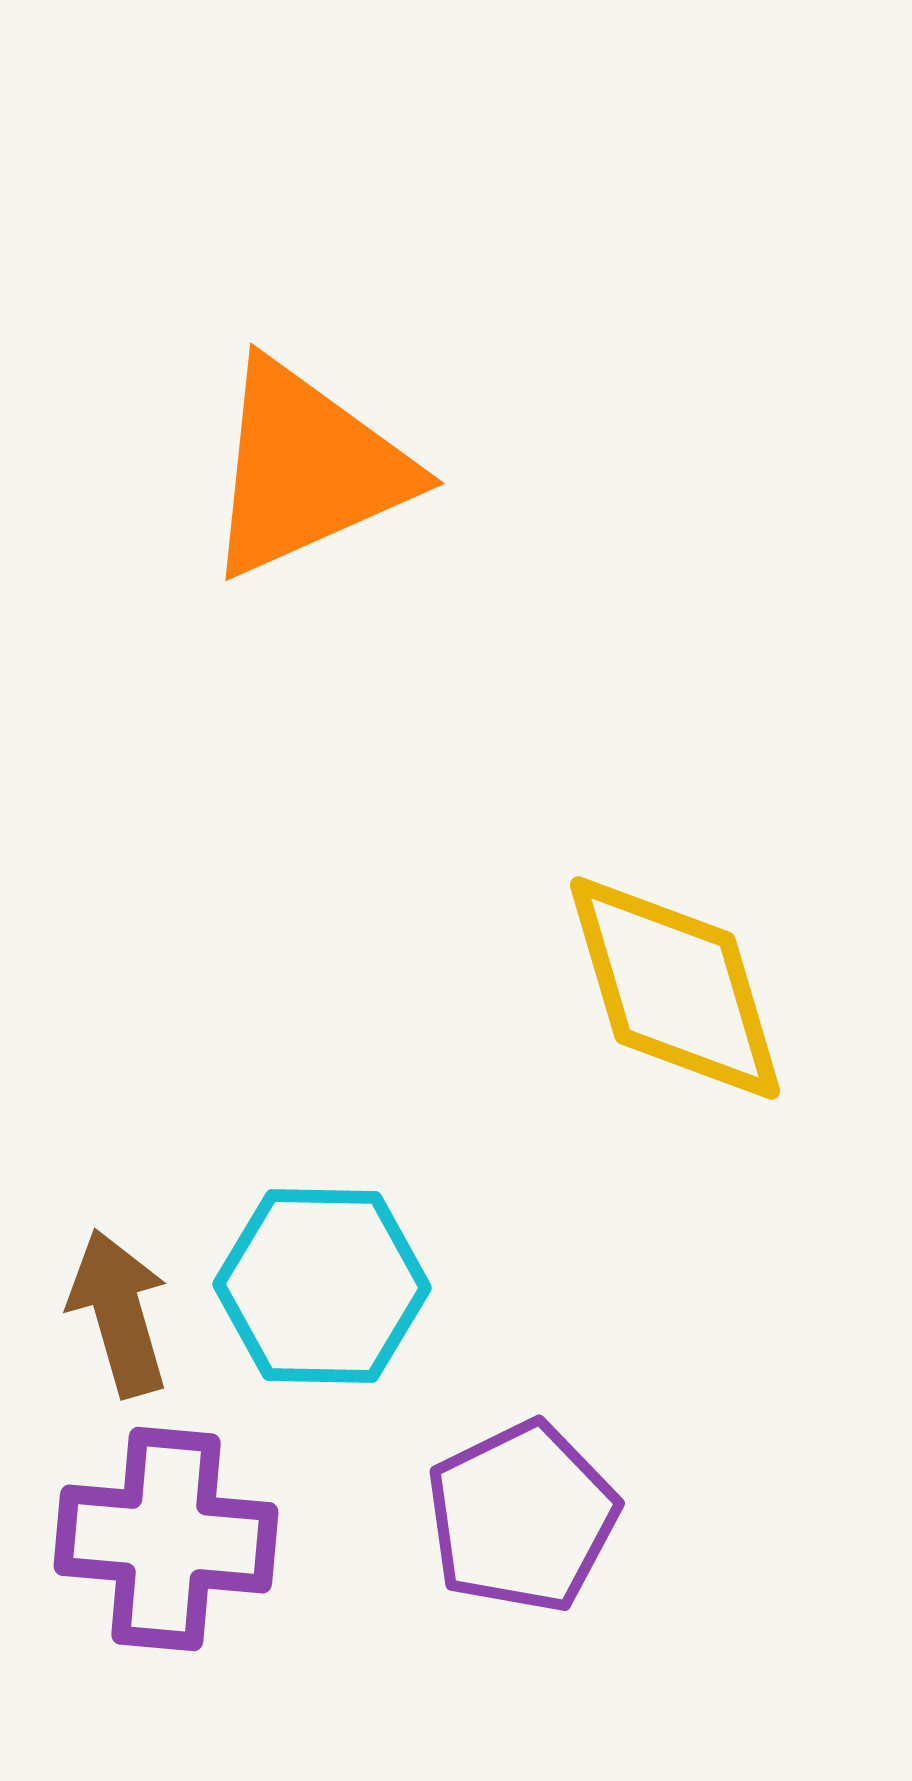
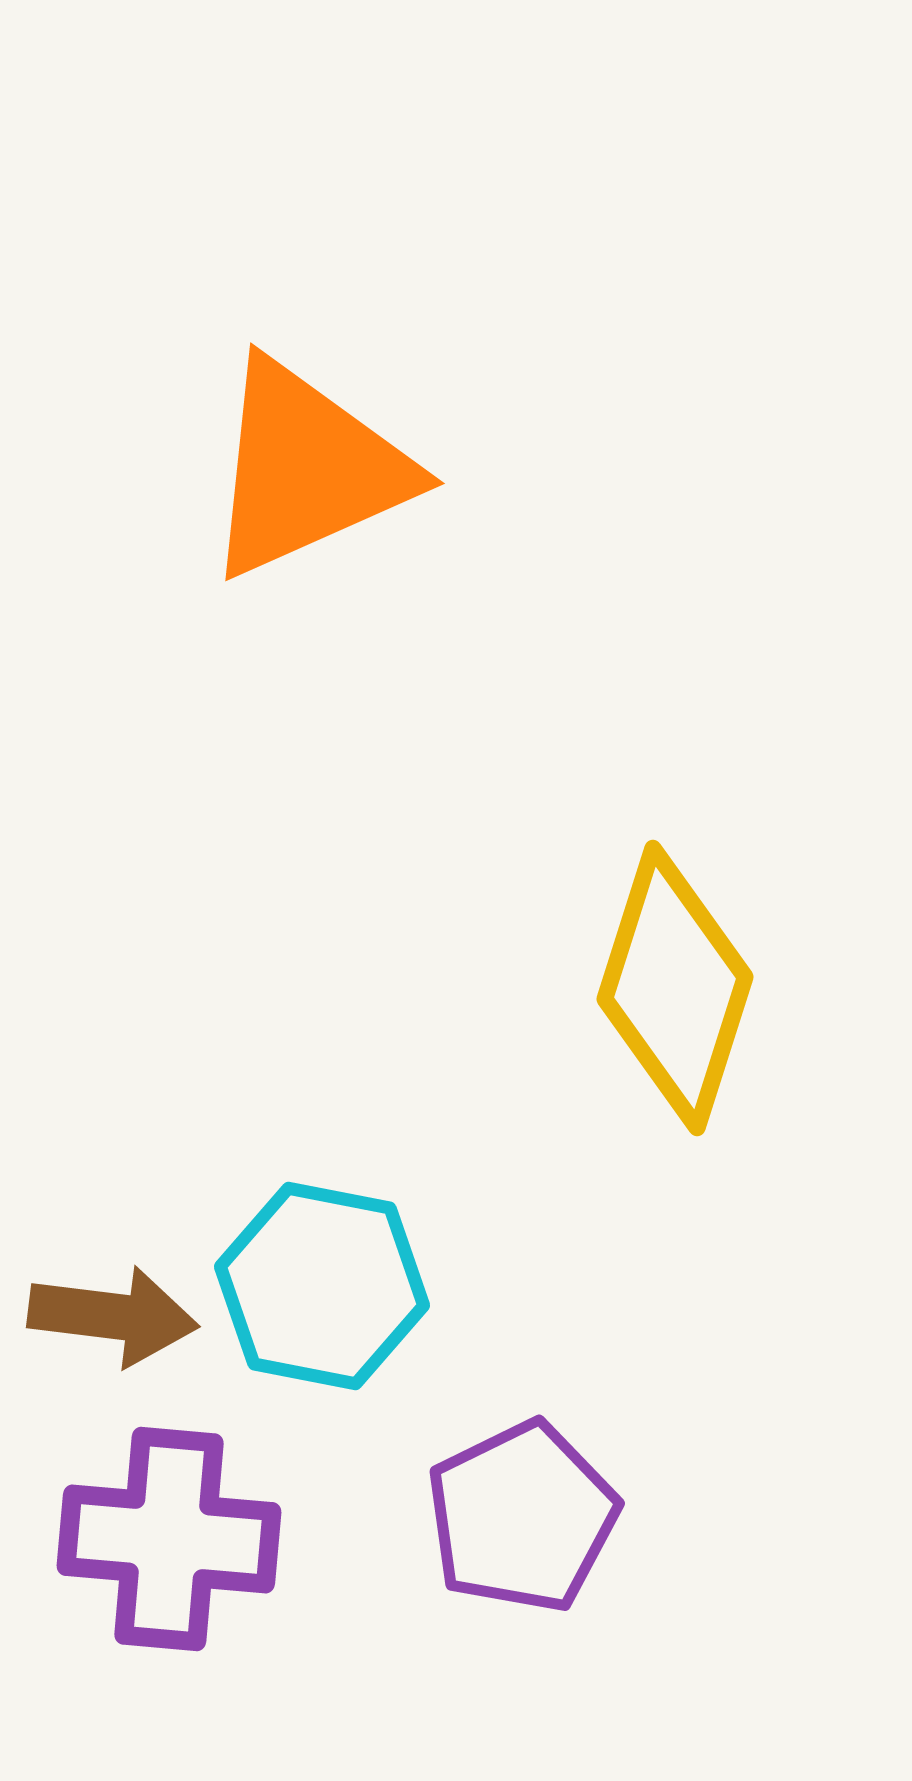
yellow diamond: rotated 34 degrees clockwise
cyan hexagon: rotated 10 degrees clockwise
brown arrow: moved 6 px left, 3 px down; rotated 113 degrees clockwise
purple cross: moved 3 px right
